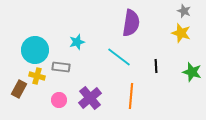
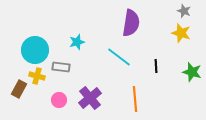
orange line: moved 4 px right, 3 px down; rotated 10 degrees counterclockwise
